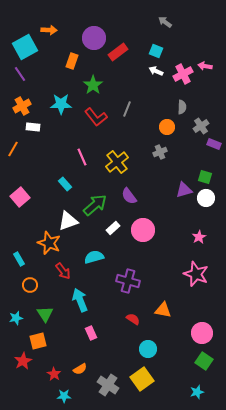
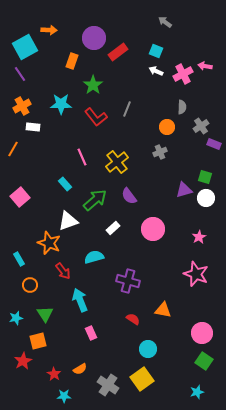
green arrow at (95, 205): moved 5 px up
pink circle at (143, 230): moved 10 px right, 1 px up
